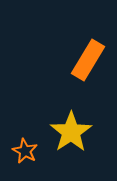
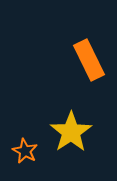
orange rectangle: moved 1 px right; rotated 57 degrees counterclockwise
